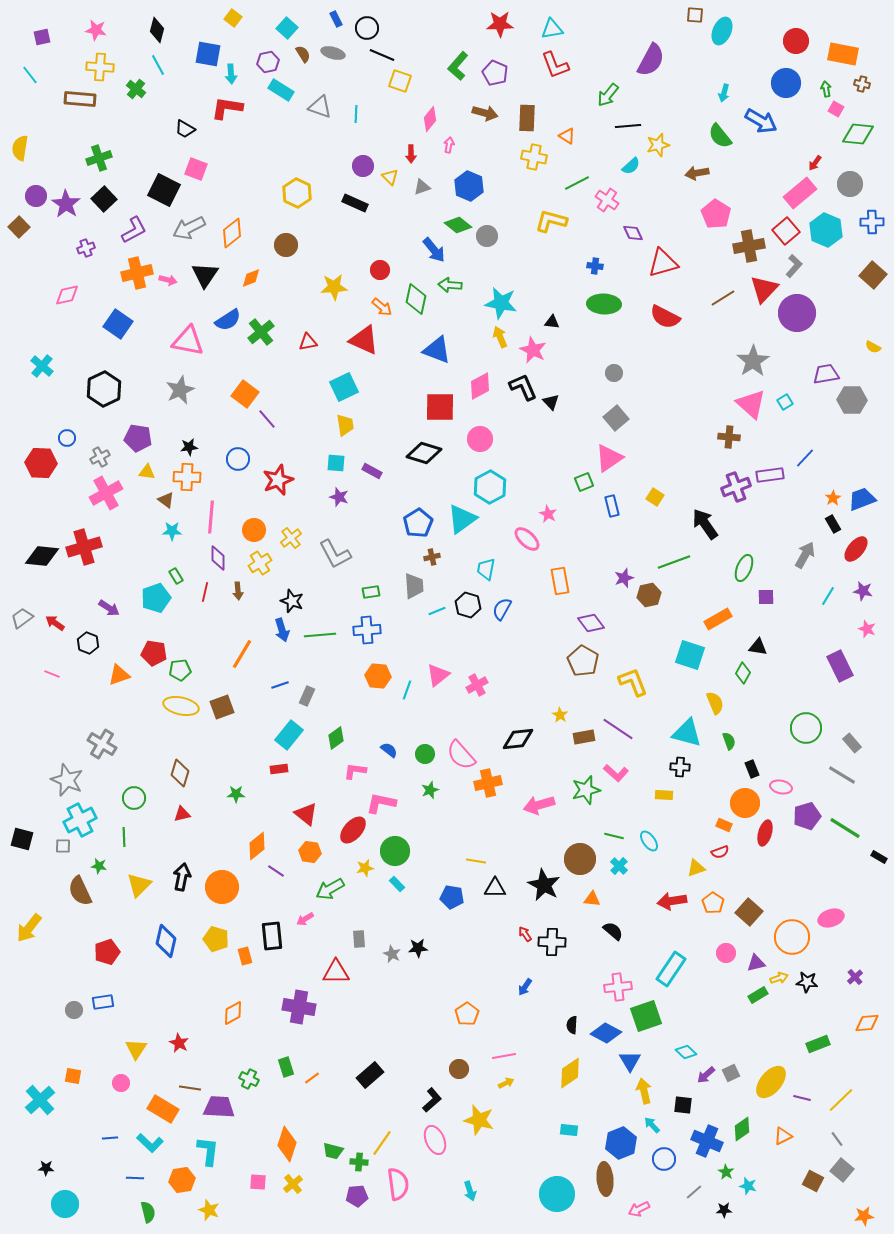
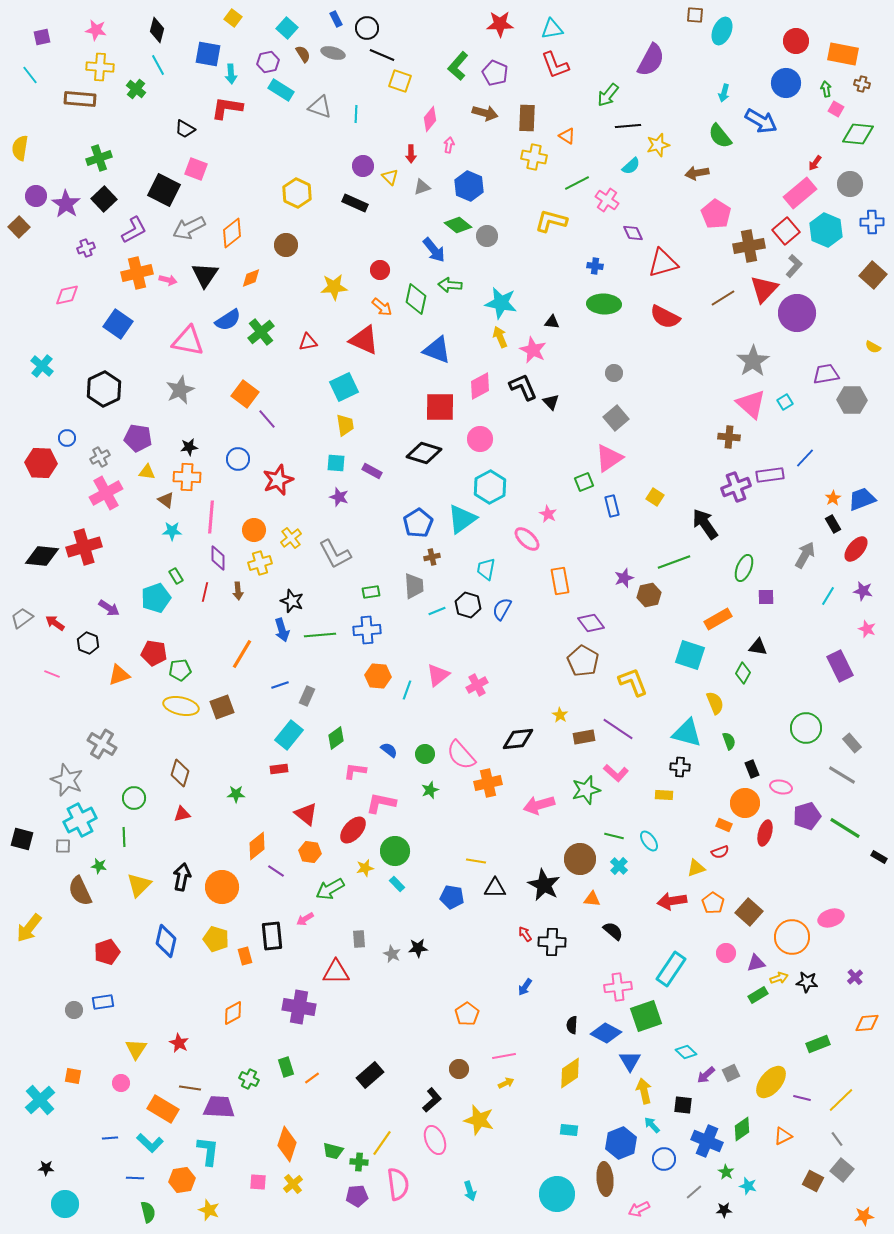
yellow cross at (260, 563): rotated 15 degrees clockwise
